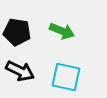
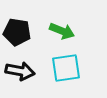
black arrow: rotated 16 degrees counterclockwise
cyan square: moved 9 px up; rotated 20 degrees counterclockwise
